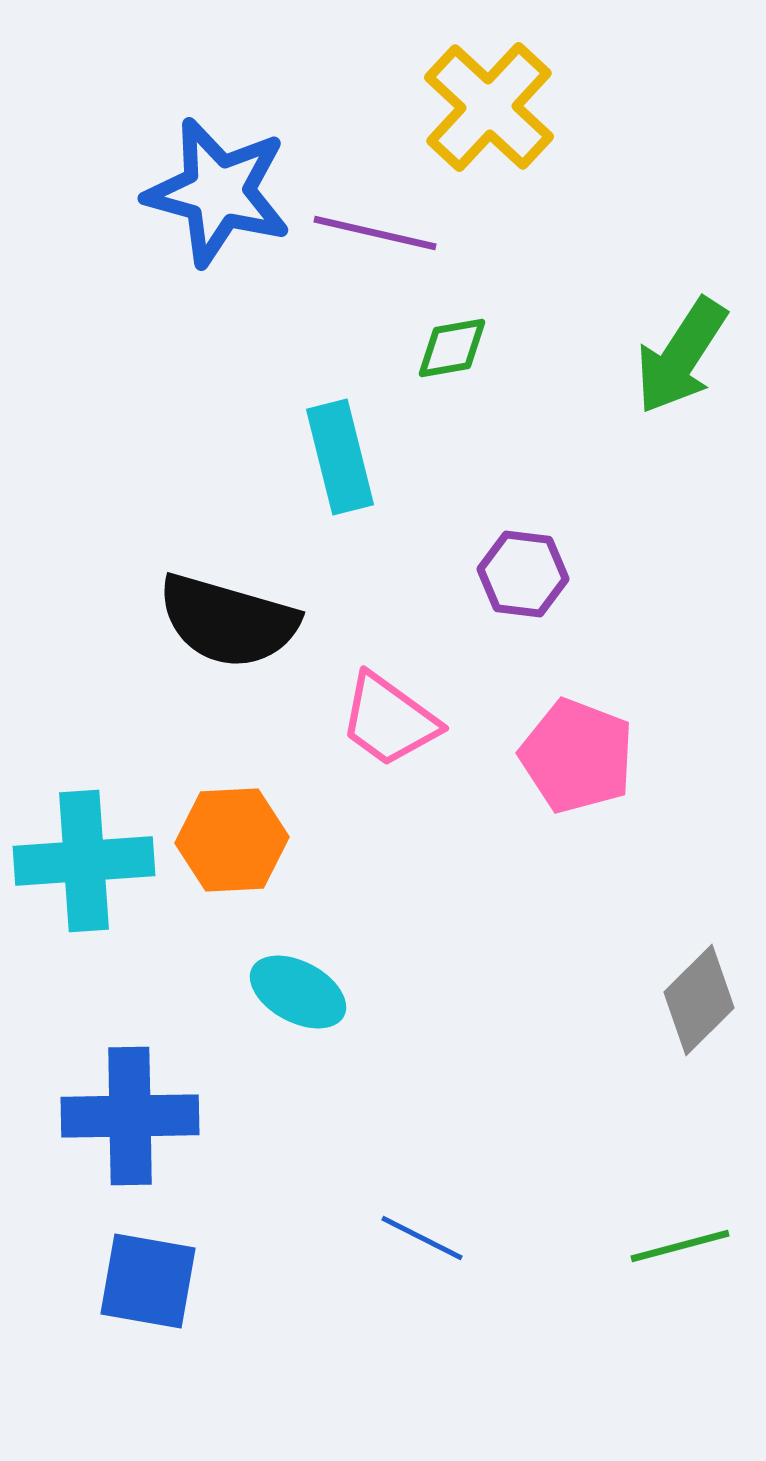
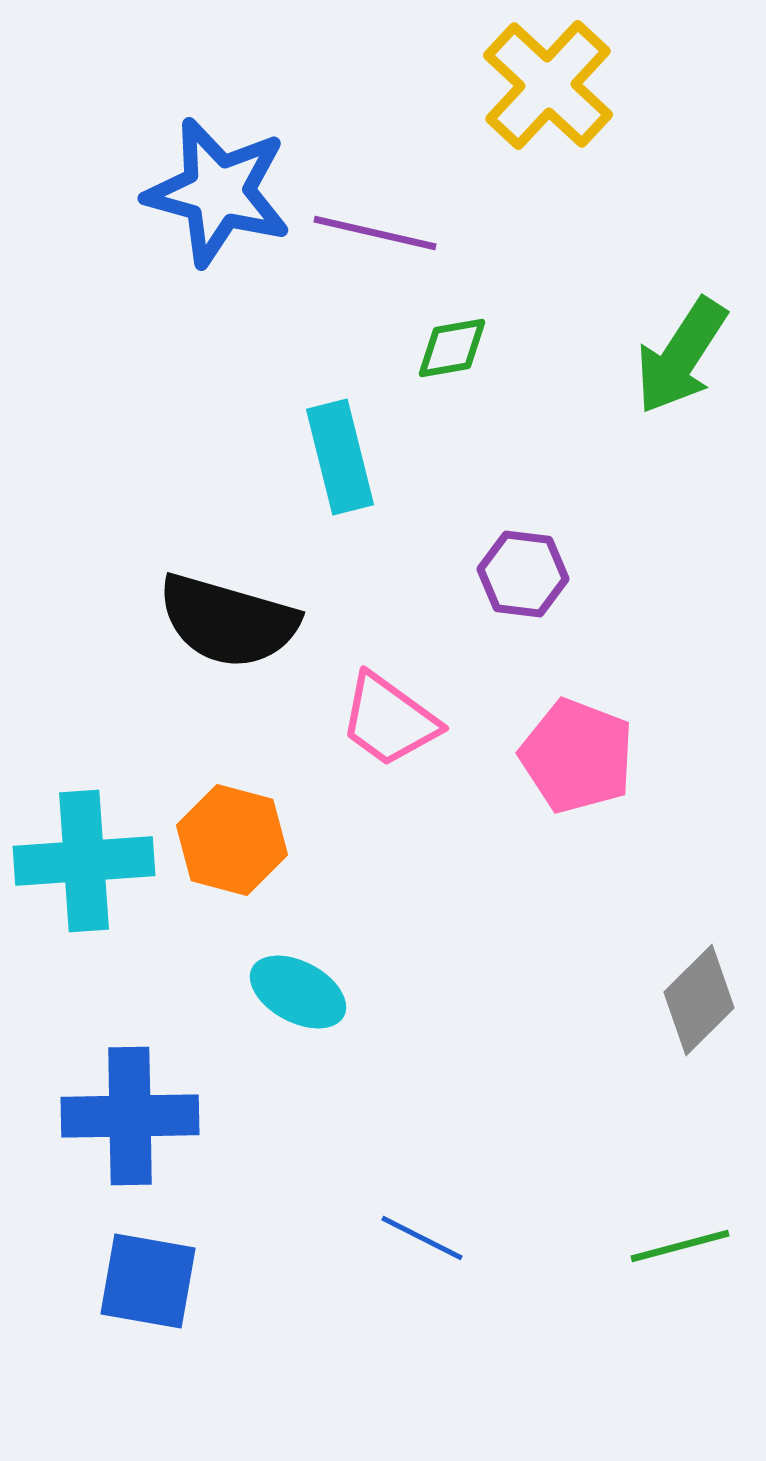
yellow cross: moved 59 px right, 22 px up
orange hexagon: rotated 18 degrees clockwise
